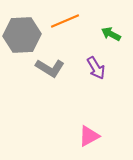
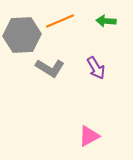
orange line: moved 5 px left
green arrow: moved 5 px left, 13 px up; rotated 24 degrees counterclockwise
